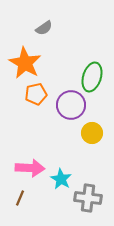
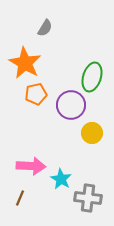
gray semicircle: moved 1 px right; rotated 24 degrees counterclockwise
pink arrow: moved 1 px right, 2 px up
